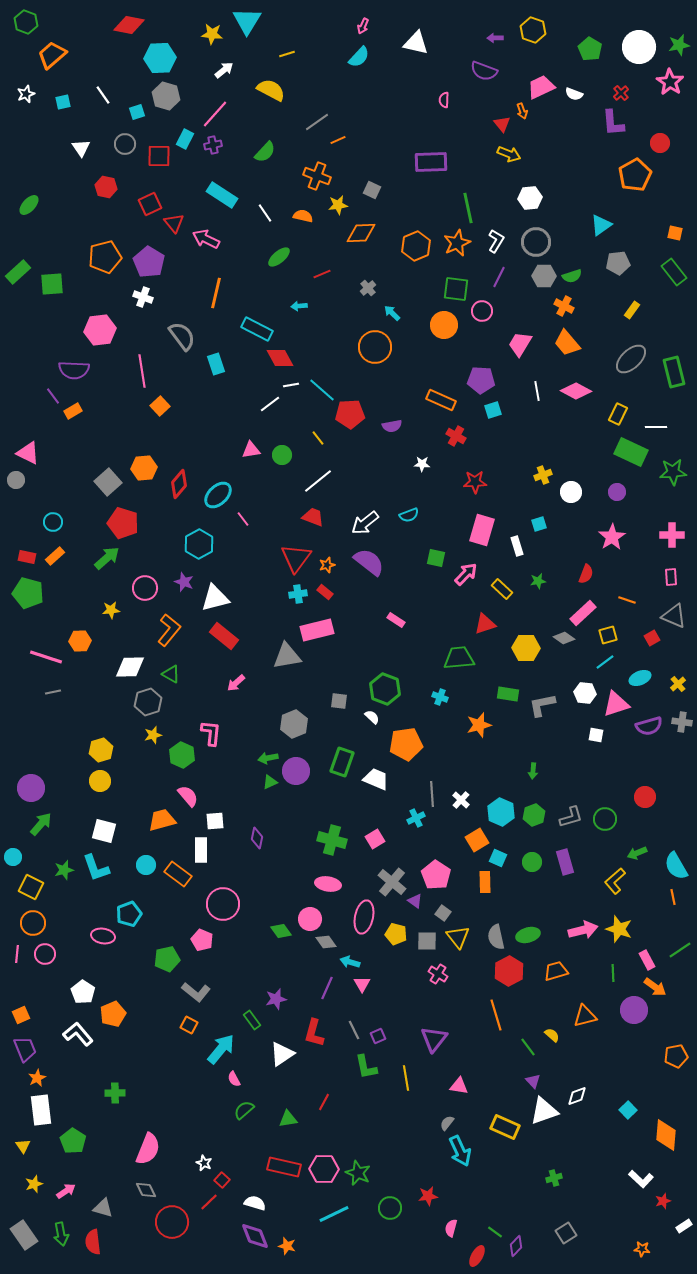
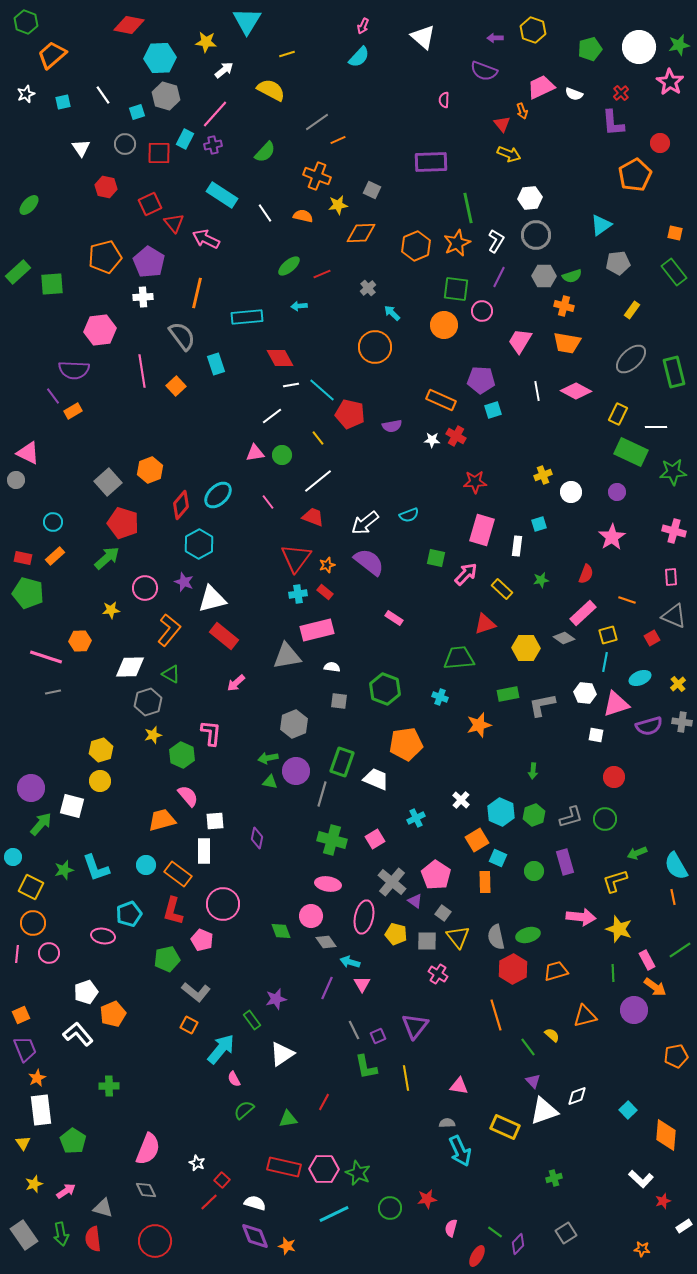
yellow star at (212, 34): moved 6 px left, 8 px down
white triangle at (416, 43): moved 7 px right, 6 px up; rotated 28 degrees clockwise
green pentagon at (590, 49): rotated 25 degrees clockwise
red square at (159, 156): moved 3 px up
gray circle at (536, 242): moved 7 px up
green ellipse at (279, 257): moved 10 px right, 9 px down
orange line at (216, 293): moved 19 px left
white cross at (143, 297): rotated 24 degrees counterclockwise
orange cross at (564, 306): rotated 12 degrees counterclockwise
cyan rectangle at (257, 329): moved 10 px left, 12 px up; rotated 32 degrees counterclockwise
orange trapezoid at (567, 343): rotated 40 degrees counterclockwise
pink trapezoid at (520, 344): moved 3 px up
white line at (270, 404): moved 2 px right, 12 px down
orange square at (160, 406): moved 16 px right, 20 px up
red pentagon at (350, 414): rotated 16 degrees clockwise
pink triangle at (251, 450): moved 4 px right, 3 px down
white star at (422, 464): moved 10 px right, 24 px up
orange hexagon at (144, 468): moved 6 px right, 2 px down; rotated 15 degrees counterclockwise
red diamond at (179, 484): moved 2 px right, 21 px down
pink line at (243, 519): moved 25 px right, 17 px up
pink cross at (672, 535): moved 2 px right, 4 px up; rotated 15 degrees clockwise
white rectangle at (517, 546): rotated 24 degrees clockwise
red rectangle at (27, 557): moved 4 px left, 1 px down
green star at (538, 581): moved 3 px right, 1 px up
white triangle at (215, 598): moved 3 px left, 1 px down
pink rectangle at (396, 620): moved 2 px left, 2 px up
cyan line at (605, 662): rotated 42 degrees counterclockwise
green rectangle at (508, 694): rotated 20 degrees counterclockwise
white semicircle at (372, 717): moved 40 px left, 50 px up; rotated 35 degrees counterclockwise
green triangle at (270, 782): rotated 35 degrees clockwise
gray line at (432, 794): moved 110 px left; rotated 20 degrees clockwise
red circle at (645, 797): moved 31 px left, 20 px up
white square at (104, 831): moved 32 px left, 25 px up
white rectangle at (201, 850): moved 3 px right, 1 px down
green circle at (532, 862): moved 2 px right, 9 px down
yellow L-shape at (615, 881): rotated 24 degrees clockwise
pink circle at (310, 919): moved 1 px right, 3 px up
pink arrow at (583, 930): moved 2 px left, 13 px up; rotated 20 degrees clockwise
green diamond at (281, 931): rotated 15 degrees clockwise
pink circle at (45, 954): moved 4 px right, 1 px up
red hexagon at (509, 971): moved 4 px right, 2 px up
white pentagon at (83, 992): moved 3 px right; rotated 20 degrees clockwise
red L-shape at (314, 1033): moved 141 px left, 122 px up
purple triangle at (434, 1039): moved 19 px left, 13 px up
green cross at (115, 1093): moved 6 px left, 7 px up
gray semicircle at (447, 1123): rotated 49 degrees clockwise
yellow triangle at (23, 1146): moved 3 px up
white star at (204, 1163): moved 7 px left
red star at (428, 1196): moved 1 px left, 3 px down
red circle at (172, 1222): moved 17 px left, 19 px down
red semicircle at (93, 1242): moved 3 px up
purple diamond at (516, 1246): moved 2 px right, 2 px up
